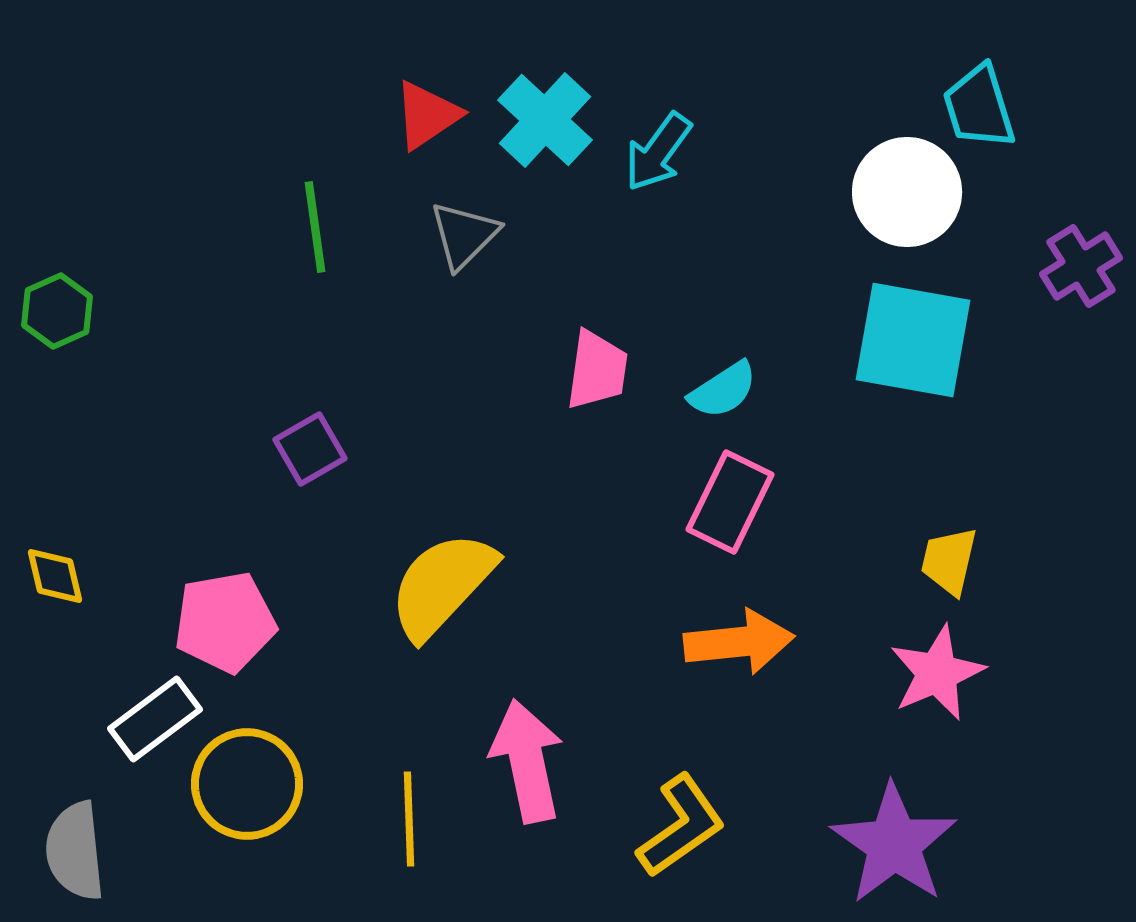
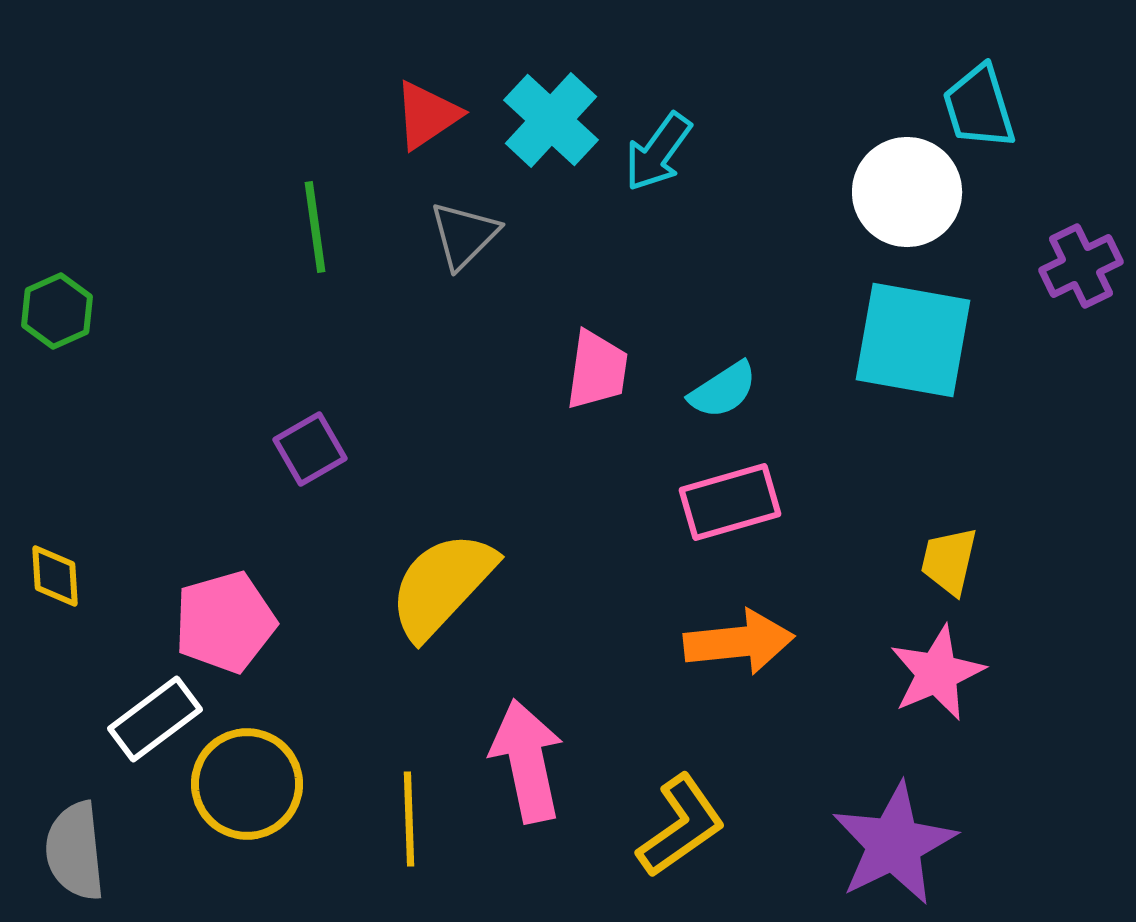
cyan cross: moved 6 px right
purple cross: rotated 6 degrees clockwise
pink rectangle: rotated 48 degrees clockwise
yellow diamond: rotated 10 degrees clockwise
pink pentagon: rotated 6 degrees counterclockwise
purple star: rotated 11 degrees clockwise
